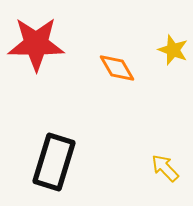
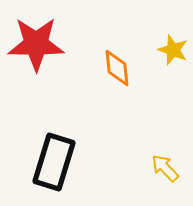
orange diamond: rotated 24 degrees clockwise
